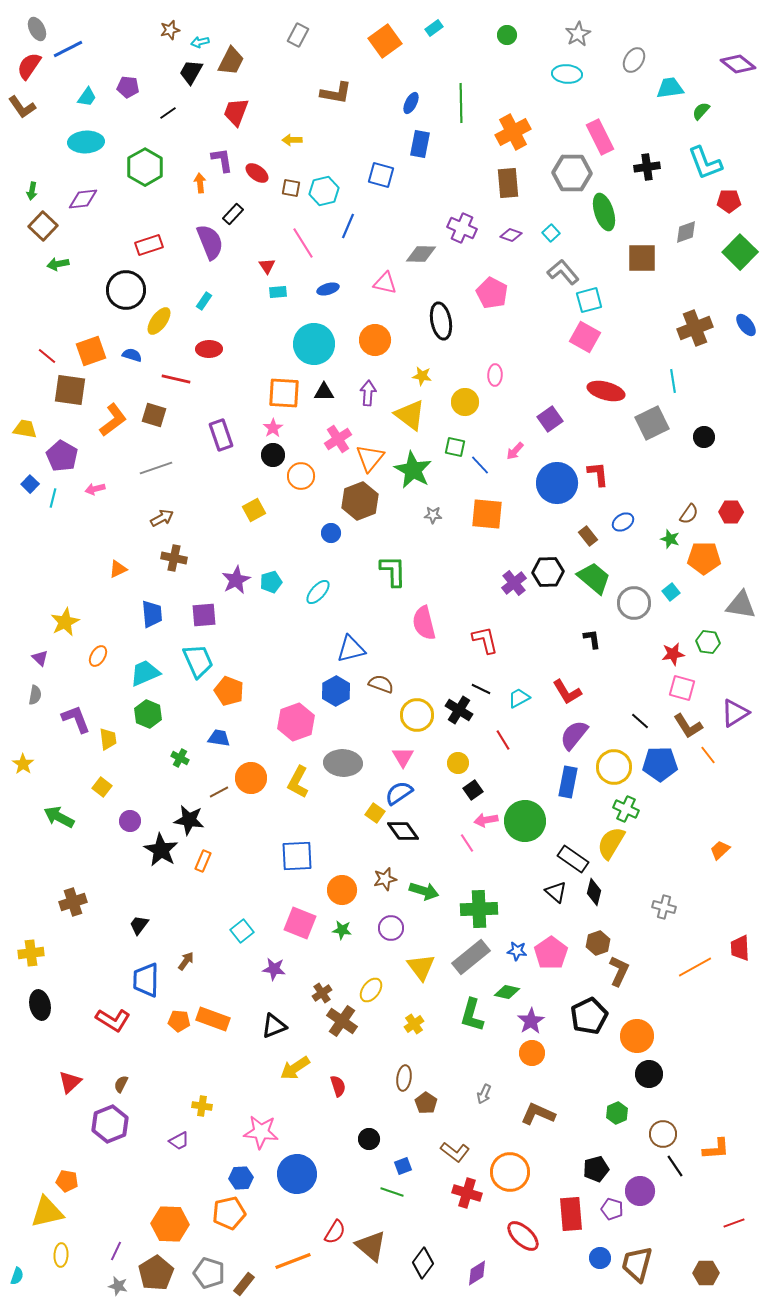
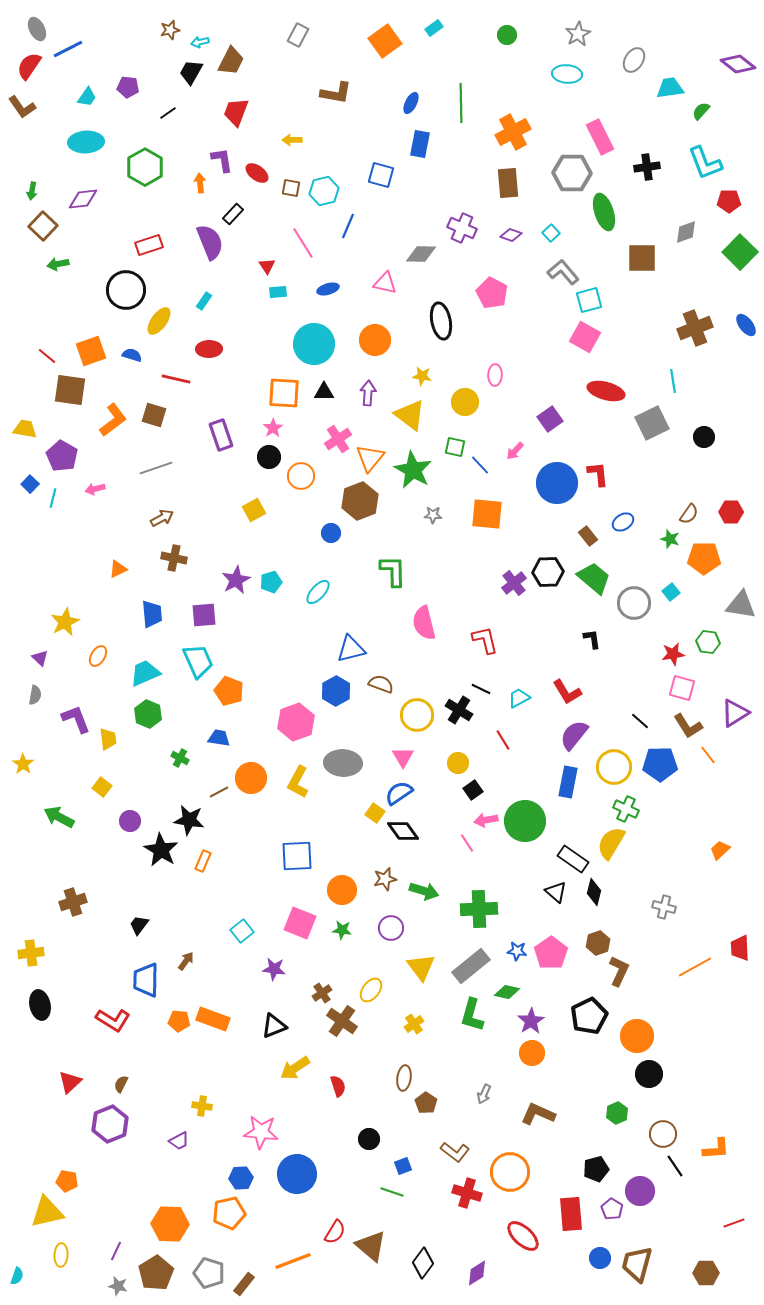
black circle at (273, 455): moved 4 px left, 2 px down
gray rectangle at (471, 957): moved 9 px down
purple pentagon at (612, 1209): rotated 15 degrees clockwise
